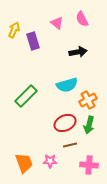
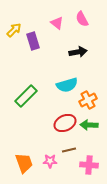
yellow arrow: rotated 21 degrees clockwise
green arrow: rotated 78 degrees clockwise
brown line: moved 1 px left, 5 px down
